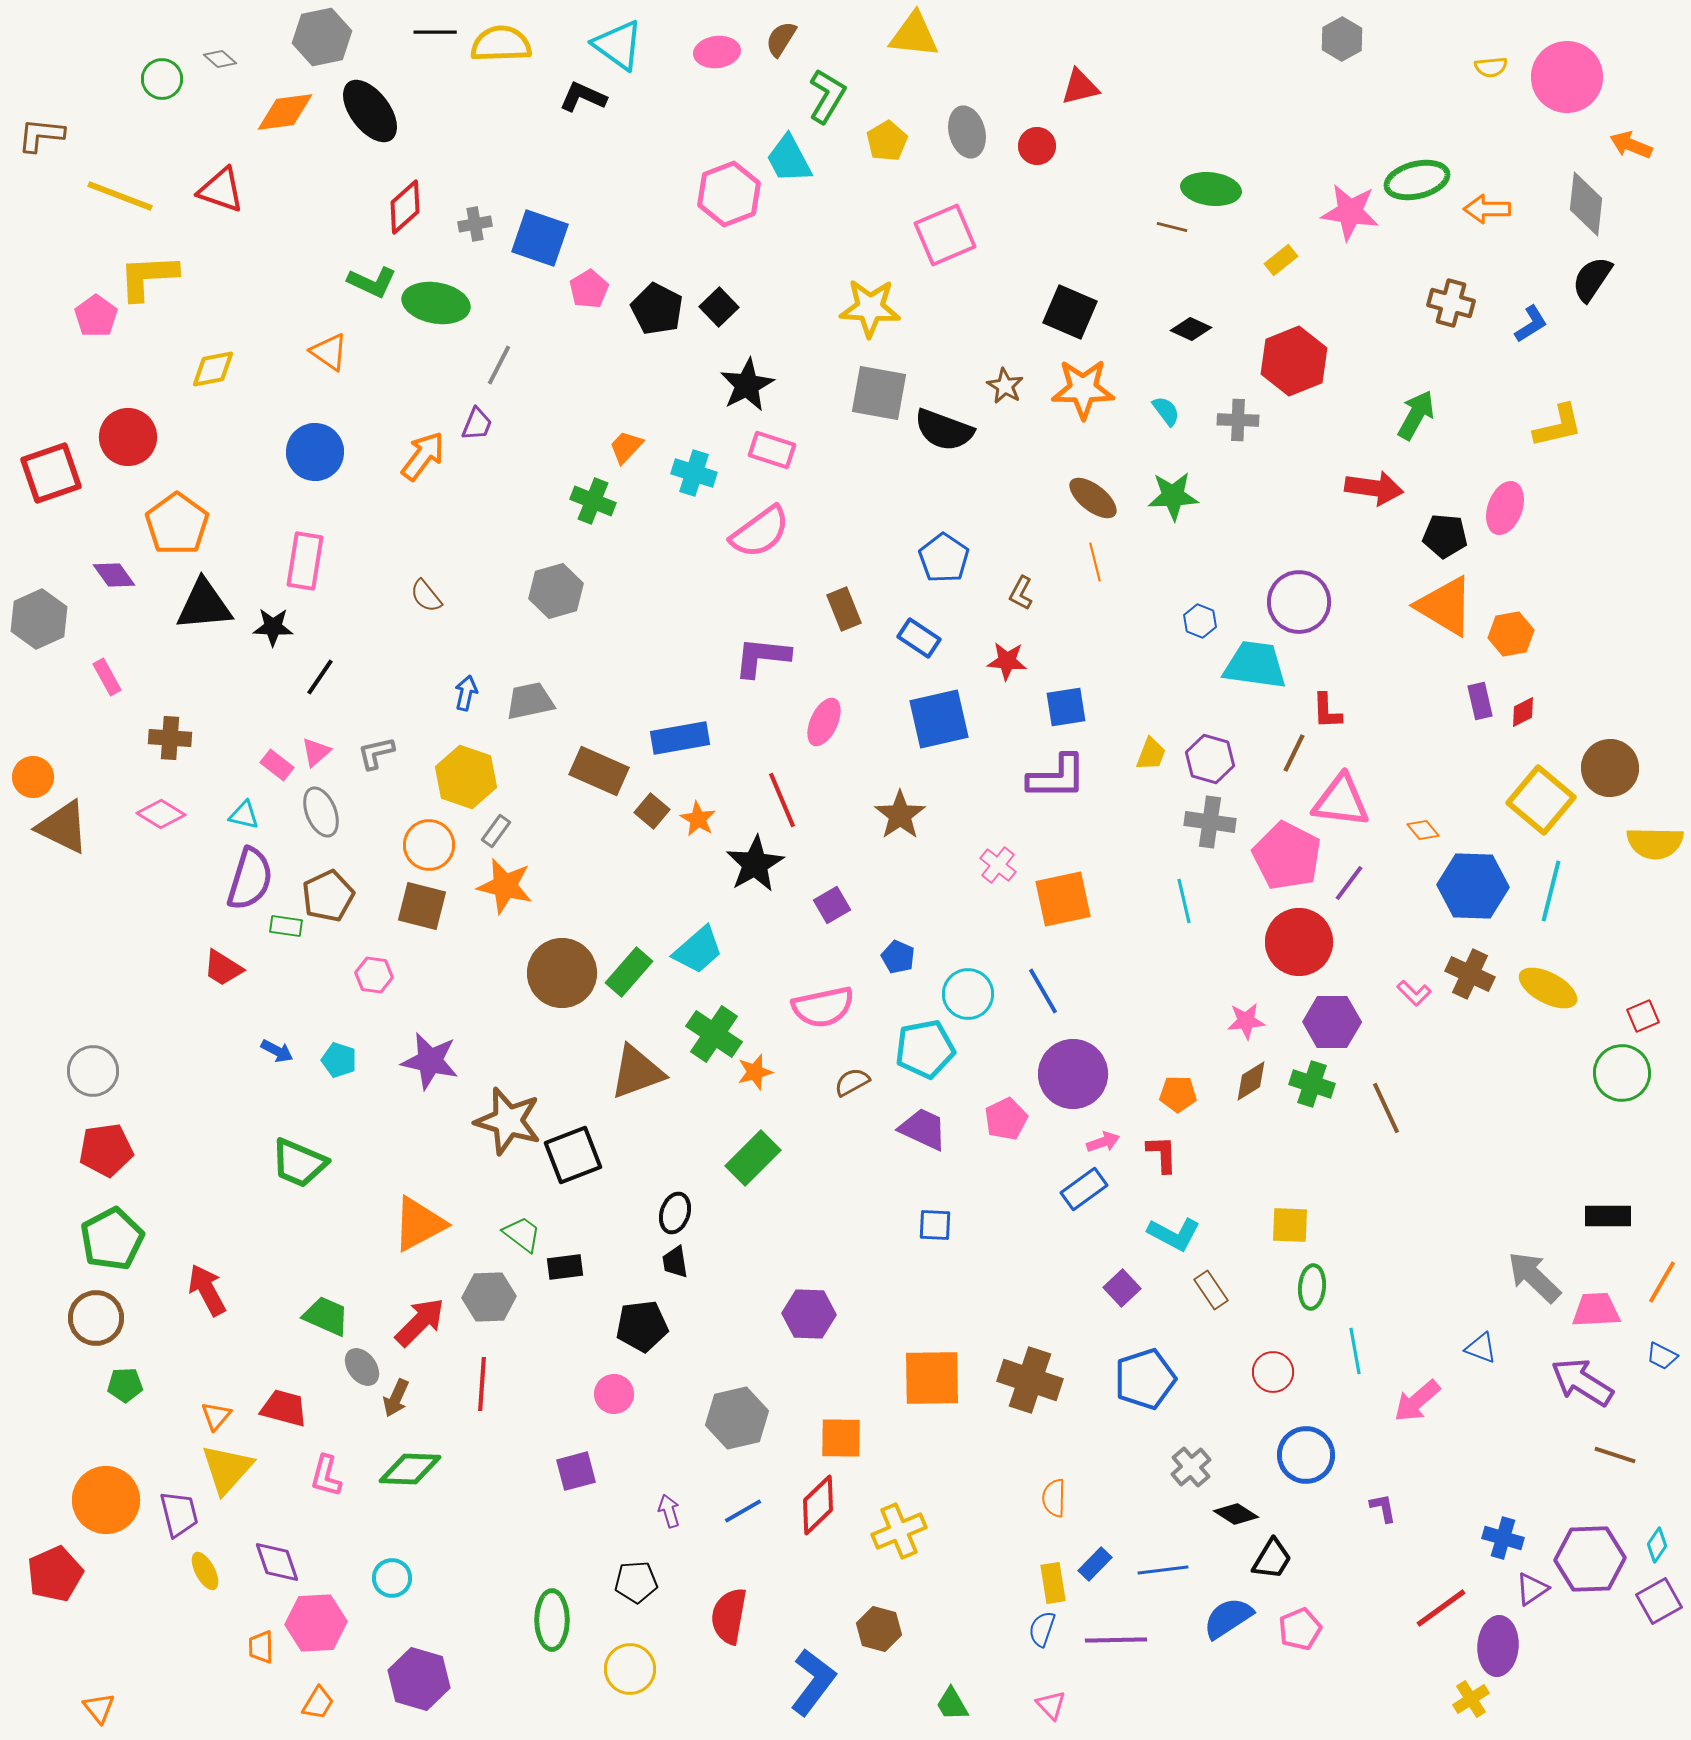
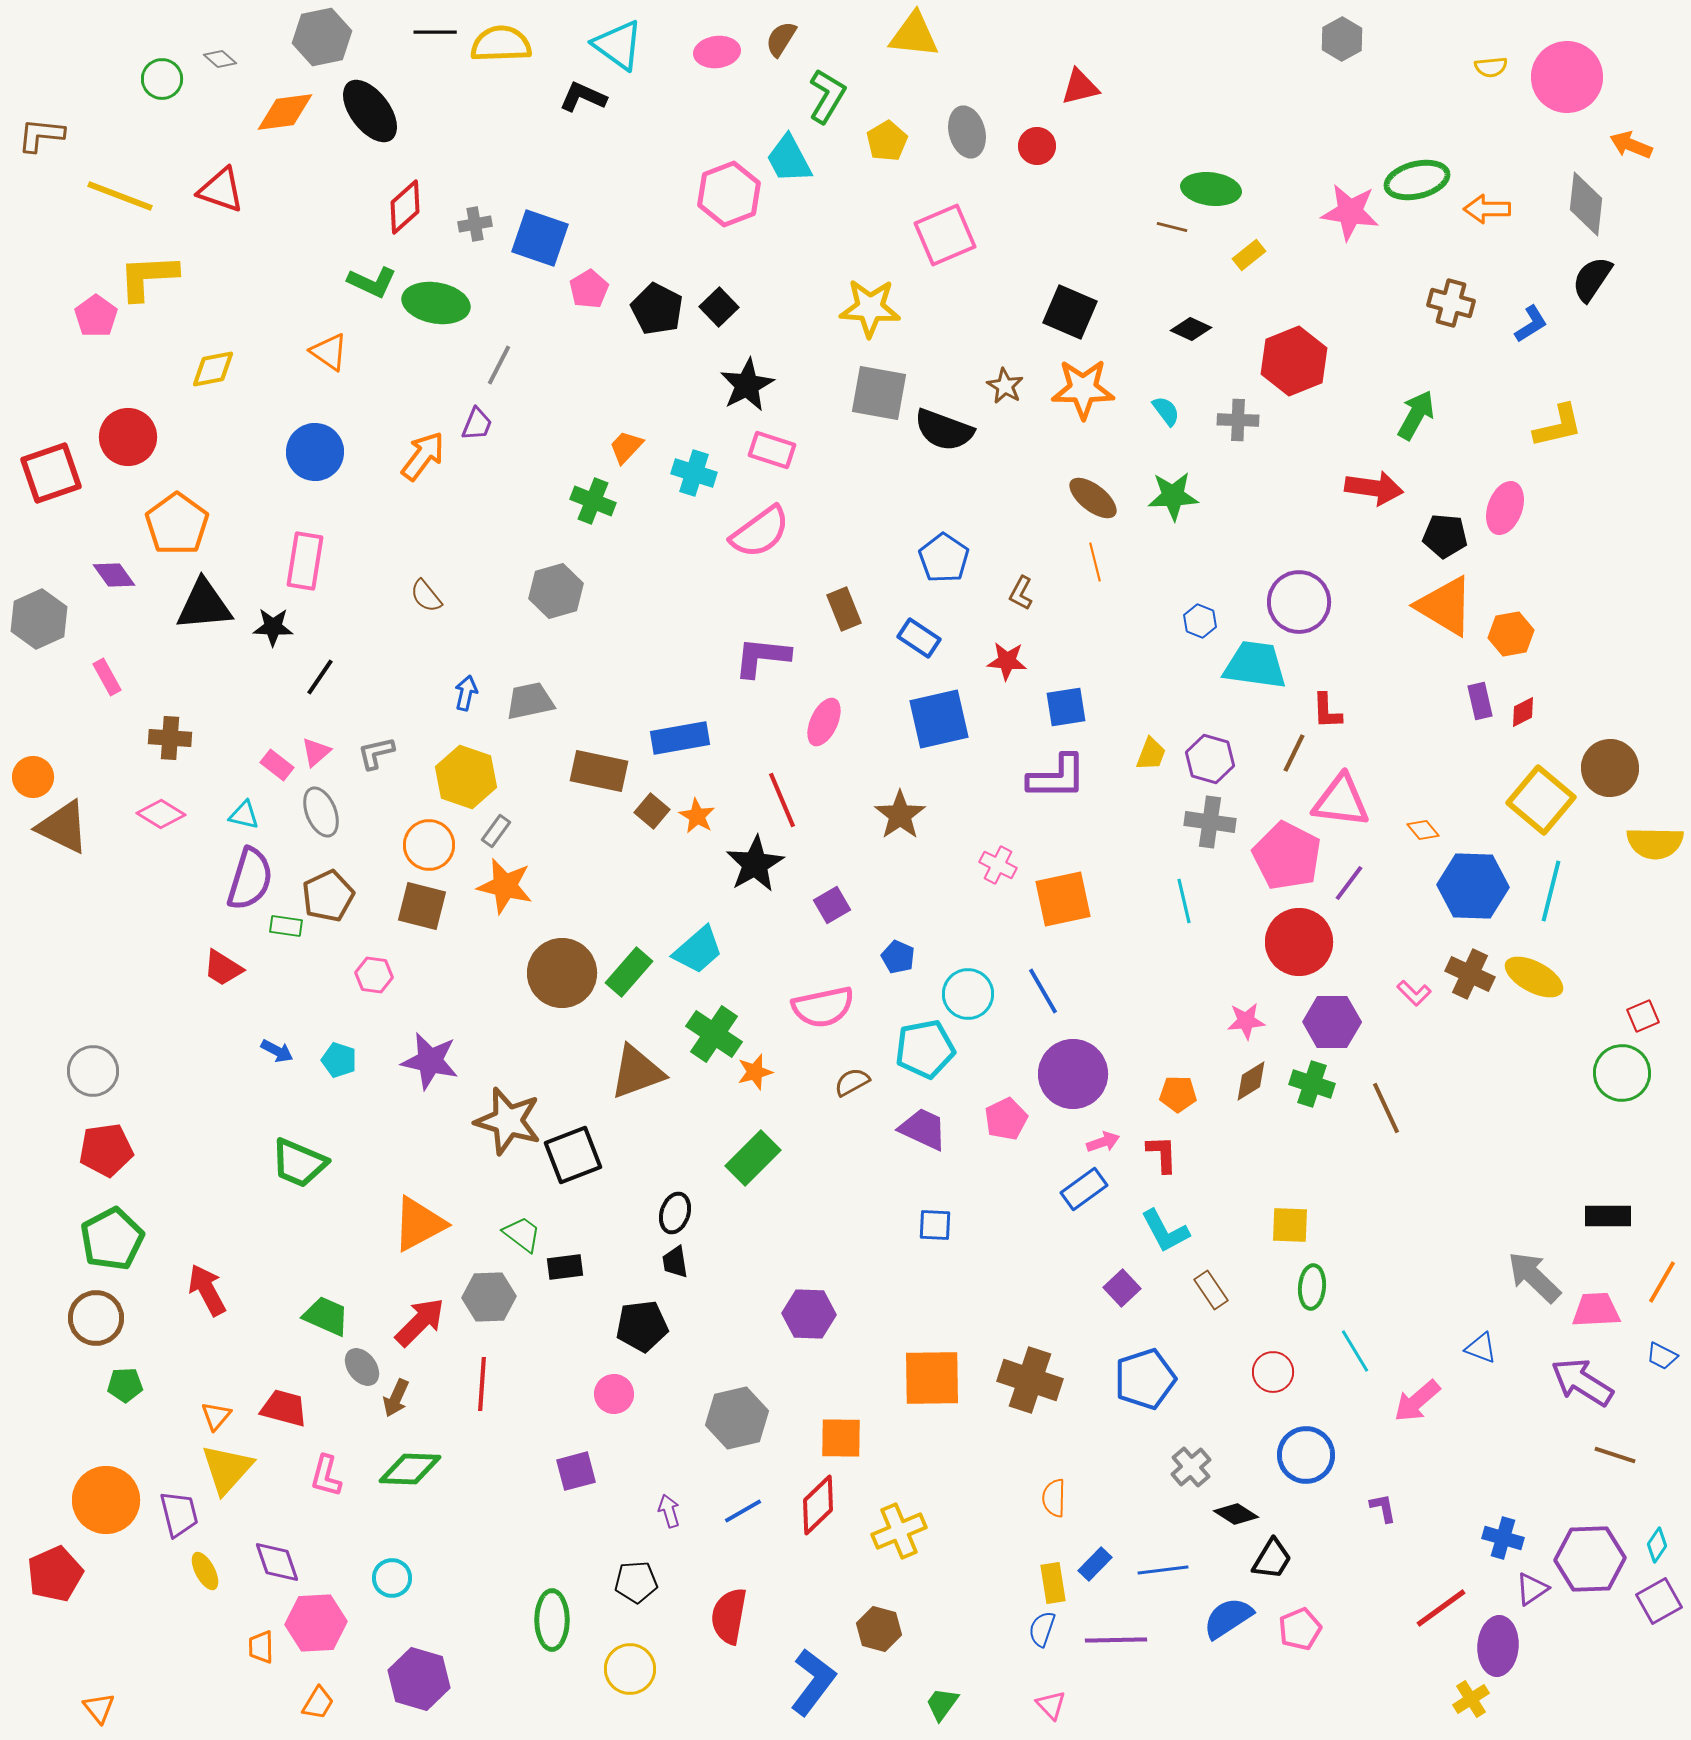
yellow rectangle at (1281, 260): moved 32 px left, 5 px up
brown rectangle at (599, 771): rotated 12 degrees counterclockwise
orange star at (698, 819): moved 1 px left, 3 px up
pink cross at (998, 865): rotated 12 degrees counterclockwise
yellow ellipse at (1548, 988): moved 14 px left, 11 px up
cyan L-shape at (1174, 1234): moved 9 px left, 3 px up; rotated 34 degrees clockwise
cyan line at (1355, 1351): rotated 21 degrees counterclockwise
green trapezoid at (952, 1704): moved 10 px left; rotated 66 degrees clockwise
